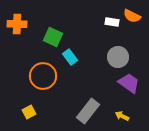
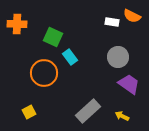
orange circle: moved 1 px right, 3 px up
purple trapezoid: moved 1 px down
gray rectangle: rotated 10 degrees clockwise
